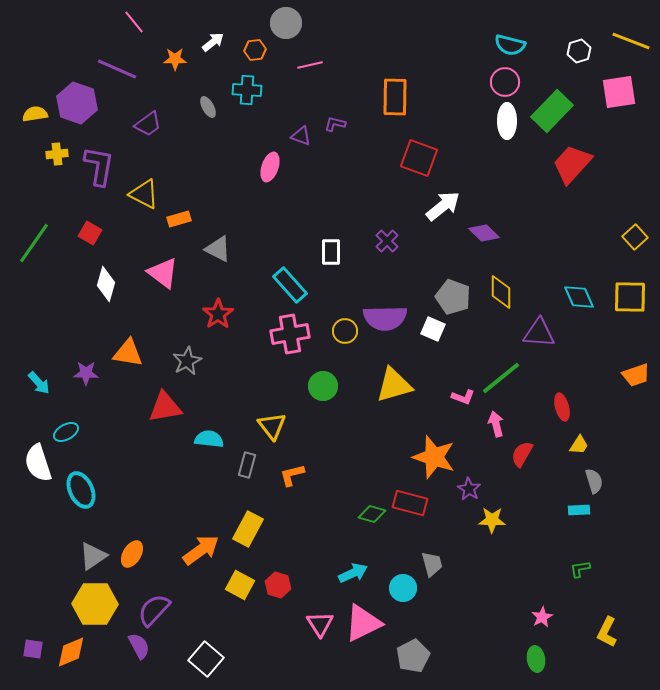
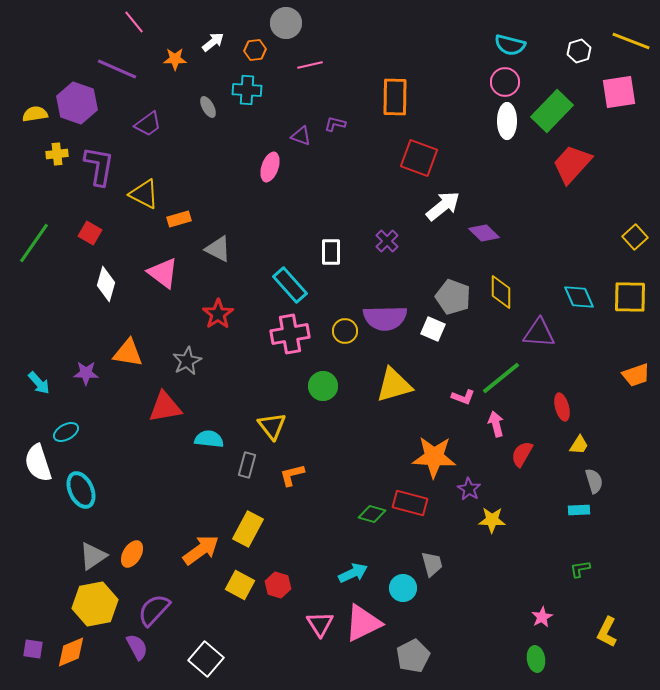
orange star at (434, 457): rotated 15 degrees counterclockwise
yellow hexagon at (95, 604): rotated 12 degrees counterclockwise
purple semicircle at (139, 646): moved 2 px left, 1 px down
